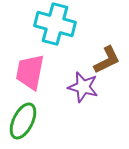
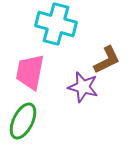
cyan cross: moved 1 px right
